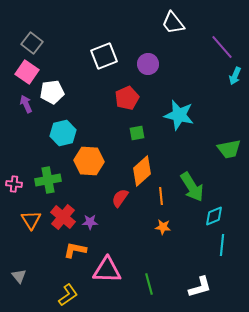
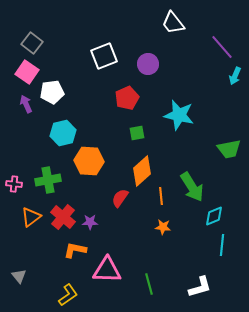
orange triangle: moved 3 px up; rotated 25 degrees clockwise
